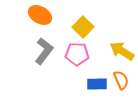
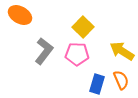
orange ellipse: moved 20 px left
blue rectangle: rotated 72 degrees counterclockwise
